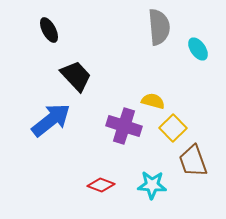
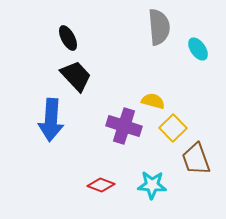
black ellipse: moved 19 px right, 8 px down
blue arrow: rotated 132 degrees clockwise
brown trapezoid: moved 3 px right, 2 px up
